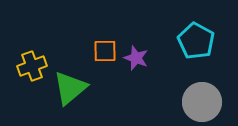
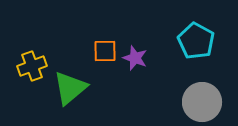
purple star: moved 1 px left
